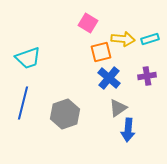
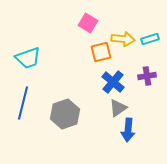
blue cross: moved 4 px right, 4 px down
